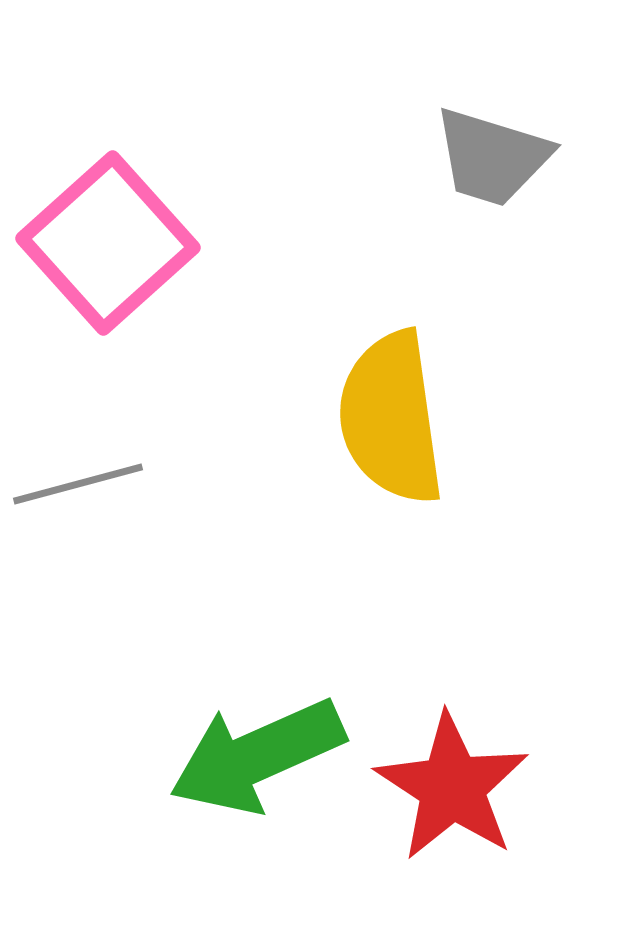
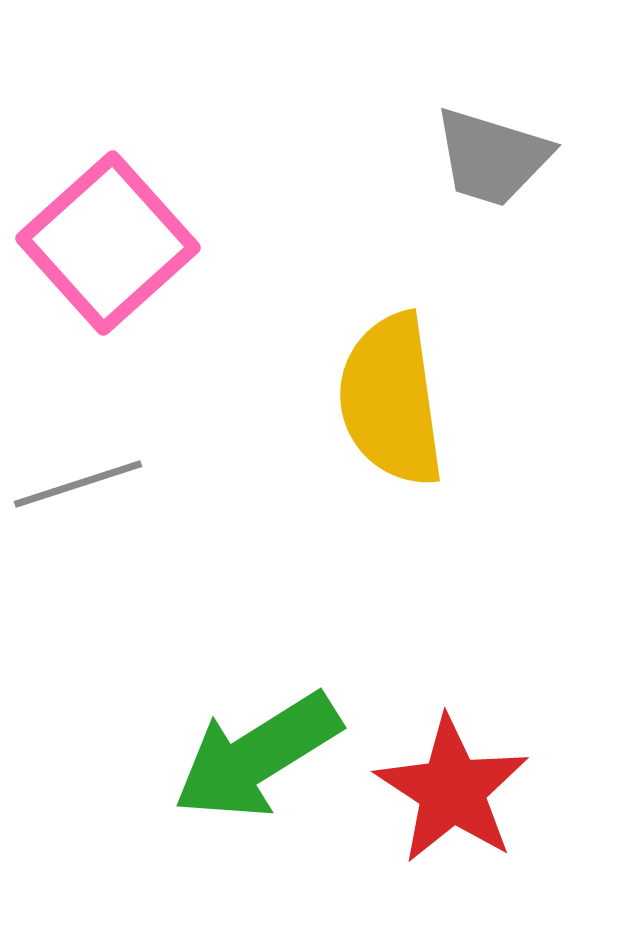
yellow semicircle: moved 18 px up
gray line: rotated 3 degrees counterclockwise
green arrow: rotated 8 degrees counterclockwise
red star: moved 3 px down
